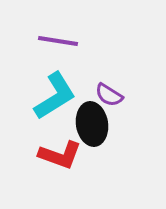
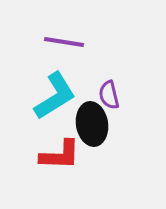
purple line: moved 6 px right, 1 px down
purple semicircle: rotated 44 degrees clockwise
red L-shape: rotated 18 degrees counterclockwise
